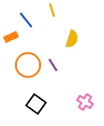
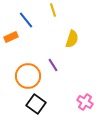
yellow line: moved 1 px right
orange circle: moved 11 px down
